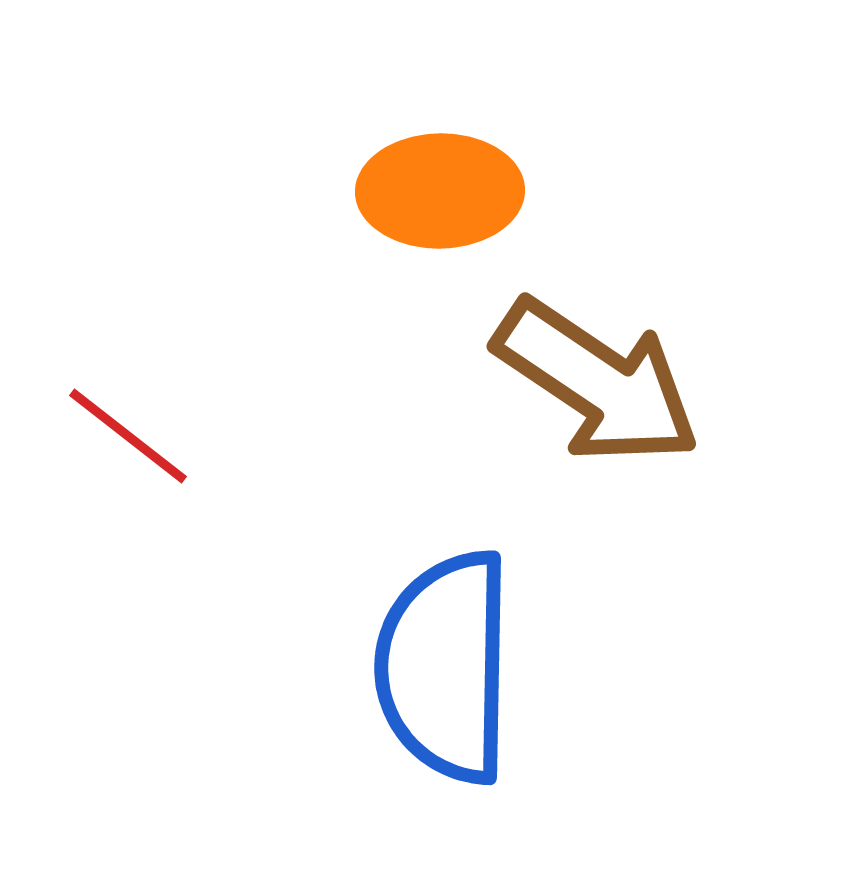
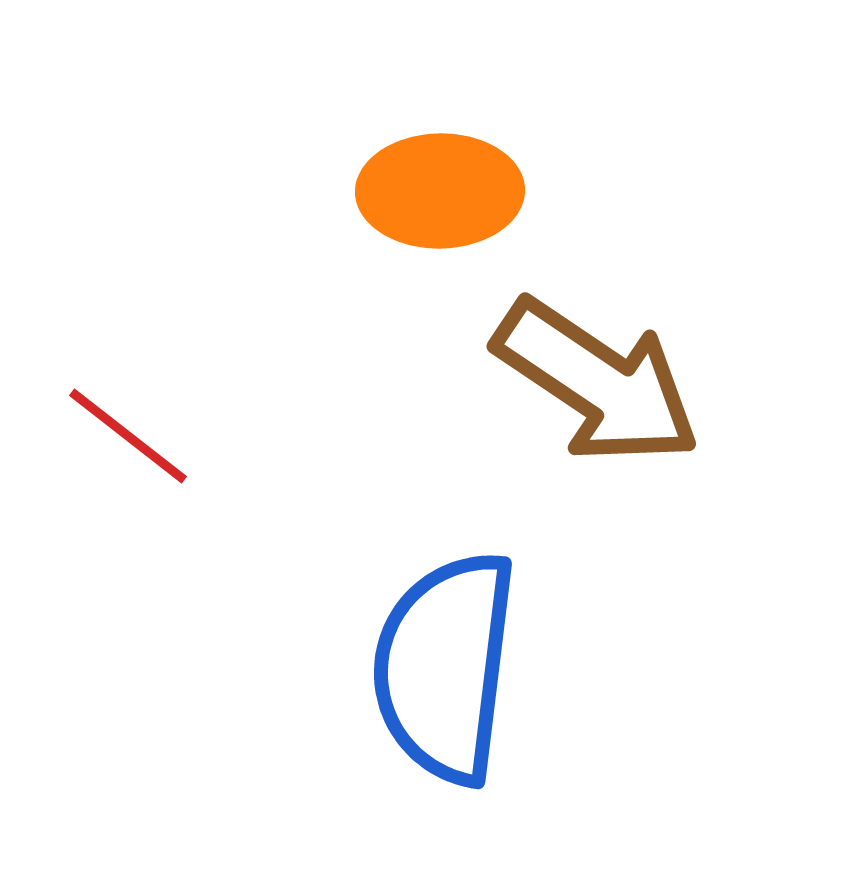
blue semicircle: rotated 6 degrees clockwise
